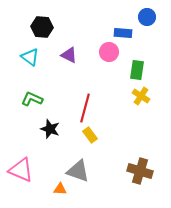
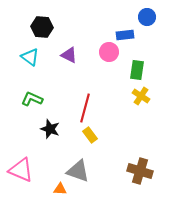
blue rectangle: moved 2 px right, 2 px down; rotated 12 degrees counterclockwise
